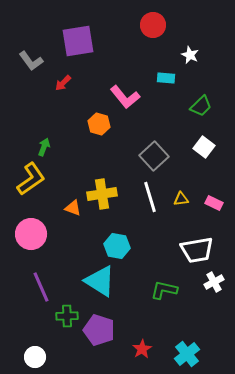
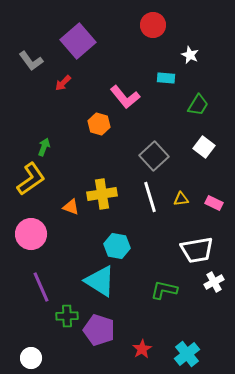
purple square: rotated 32 degrees counterclockwise
green trapezoid: moved 3 px left, 1 px up; rotated 15 degrees counterclockwise
orange triangle: moved 2 px left, 1 px up
white circle: moved 4 px left, 1 px down
